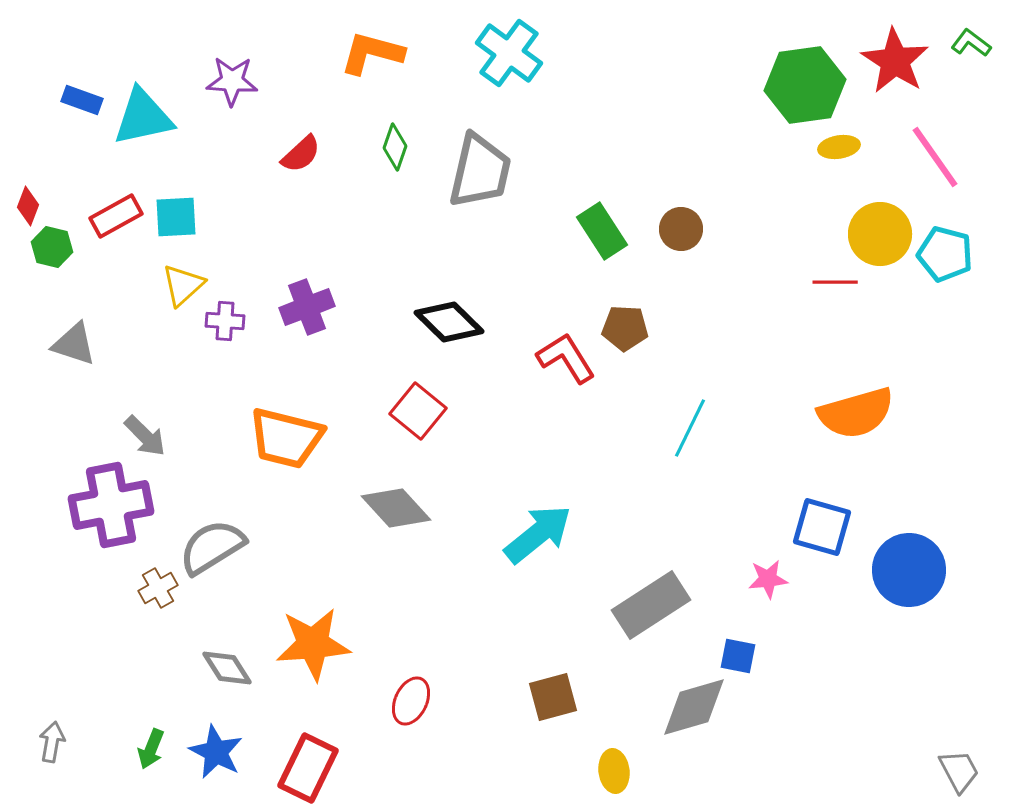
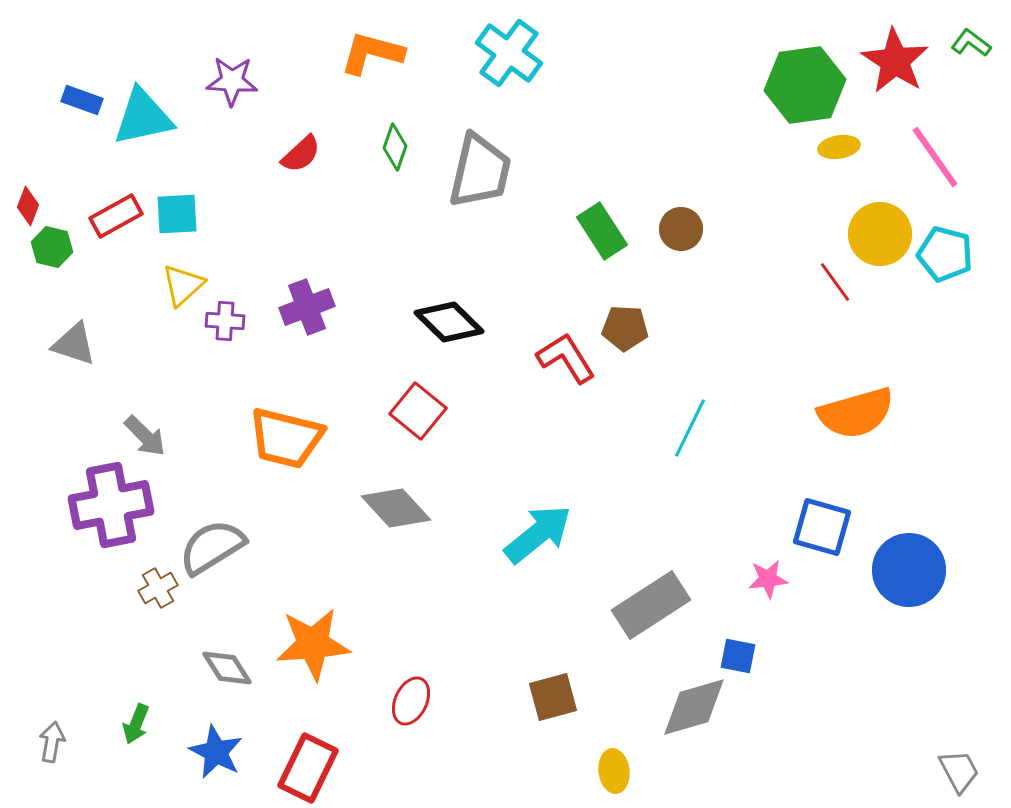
cyan square at (176, 217): moved 1 px right, 3 px up
red line at (835, 282): rotated 54 degrees clockwise
green arrow at (151, 749): moved 15 px left, 25 px up
